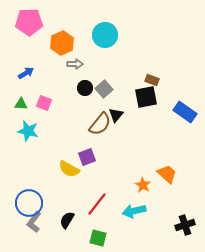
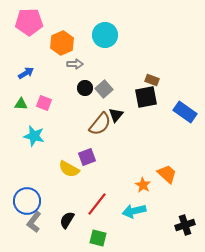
cyan star: moved 6 px right, 5 px down
blue circle: moved 2 px left, 2 px up
